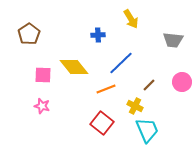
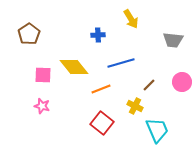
blue line: rotated 28 degrees clockwise
orange line: moved 5 px left
cyan trapezoid: moved 10 px right
